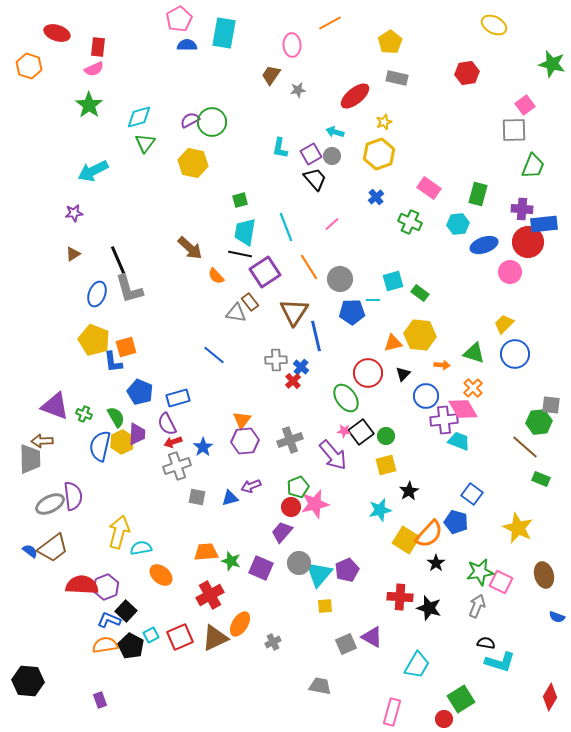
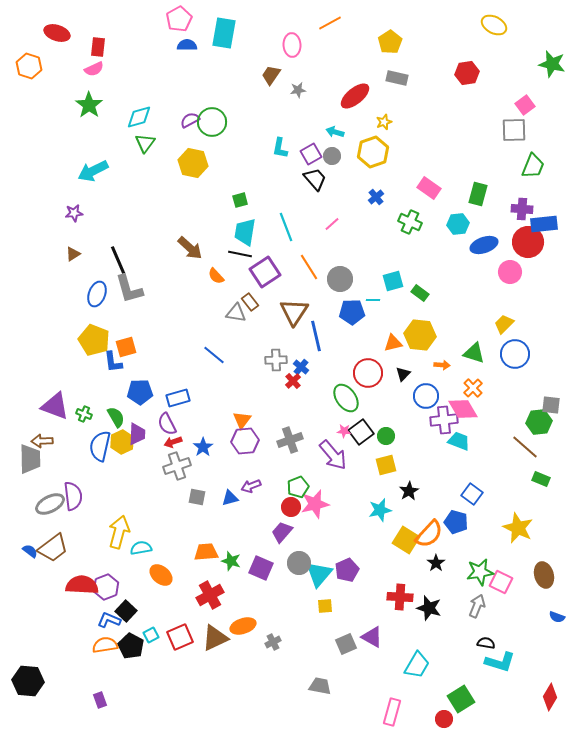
yellow hexagon at (379, 154): moved 6 px left, 2 px up
blue pentagon at (140, 392): rotated 25 degrees counterclockwise
orange ellipse at (240, 624): moved 3 px right, 2 px down; rotated 40 degrees clockwise
